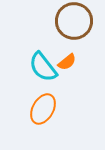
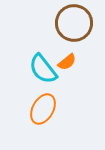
brown circle: moved 2 px down
cyan semicircle: moved 2 px down
